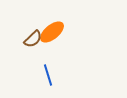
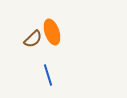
orange ellipse: rotated 70 degrees counterclockwise
